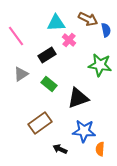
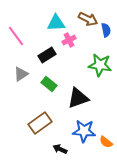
pink cross: rotated 24 degrees clockwise
orange semicircle: moved 6 px right, 7 px up; rotated 56 degrees counterclockwise
